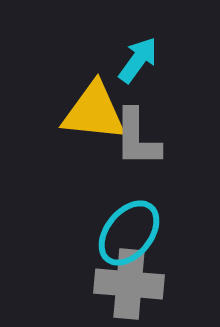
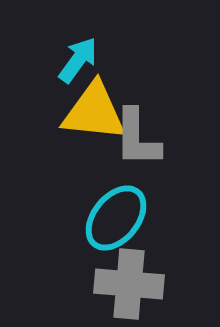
cyan arrow: moved 60 px left
cyan ellipse: moved 13 px left, 15 px up
